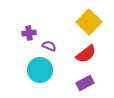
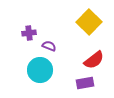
red semicircle: moved 8 px right, 6 px down
purple rectangle: rotated 18 degrees clockwise
